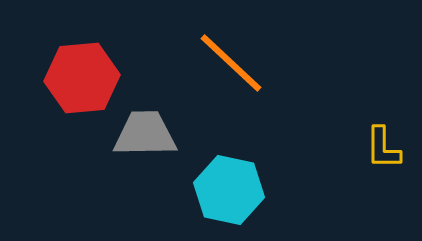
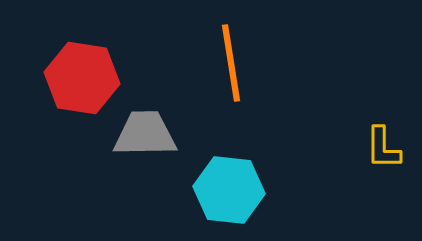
orange line: rotated 38 degrees clockwise
red hexagon: rotated 14 degrees clockwise
cyan hexagon: rotated 6 degrees counterclockwise
